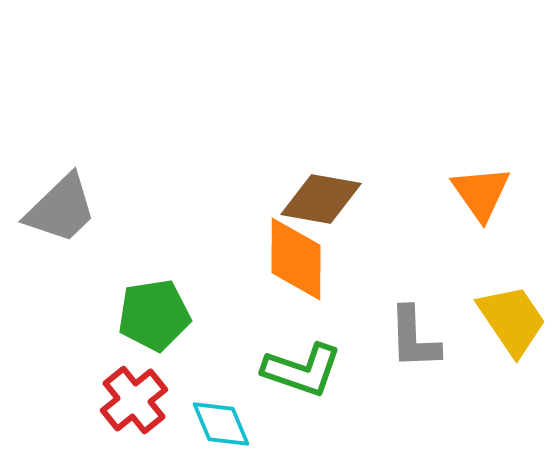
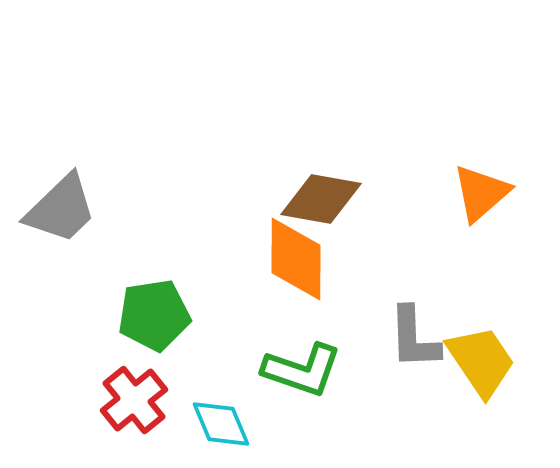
orange triangle: rotated 24 degrees clockwise
yellow trapezoid: moved 31 px left, 41 px down
